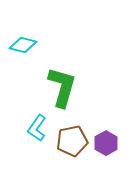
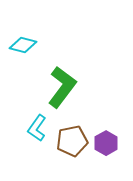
green L-shape: rotated 21 degrees clockwise
